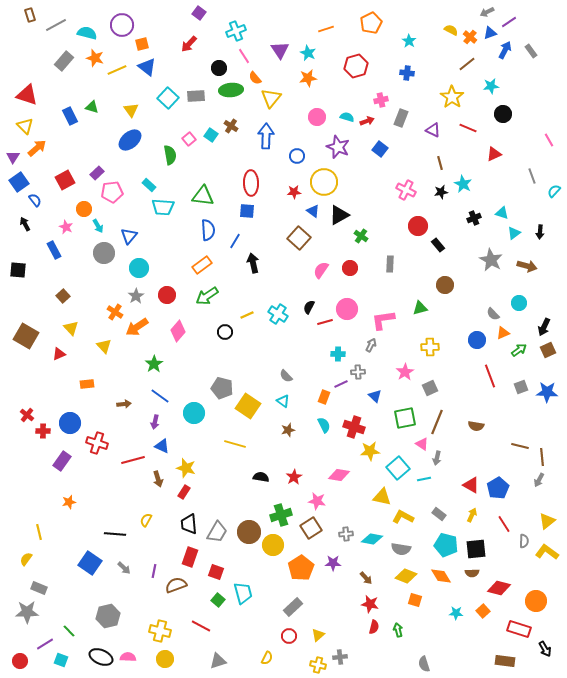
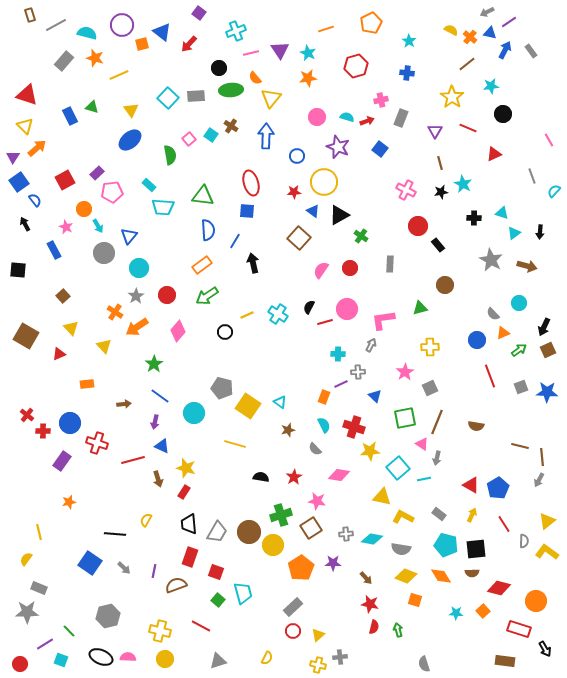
blue triangle at (490, 33): rotated 32 degrees clockwise
pink line at (244, 56): moved 7 px right, 3 px up; rotated 70 degrees counterclockwise
blue triangle at (147, 67): moved 15 px right, 35 px up
yellow line at (117, 70): moved 2 px right, 5 px down
purple triangle at (433, 130): moved 2 px right, 1 px down; rotated 35 degrees clockwise
red ellipse at (251, 183): rotated 15 degrees counterclockwise
black cross at (474, 218): rotated 24 degrees clockwise
gray semicircle at (286, 376): moved 29 px right, 73 px down
cyan triangle at (283, 401): moved 3 px left, 1 px down
red circle at (289, 636): moved 4 px right, 5 px up
red circle at (20, 661): moved 3 px down
